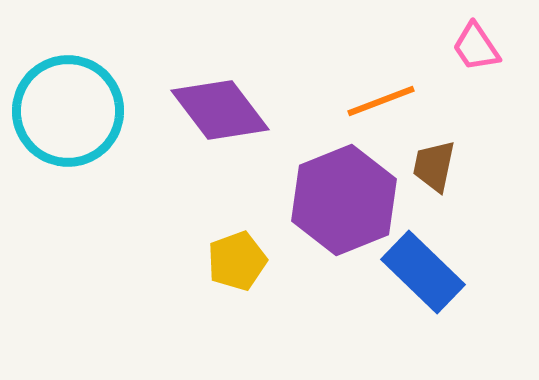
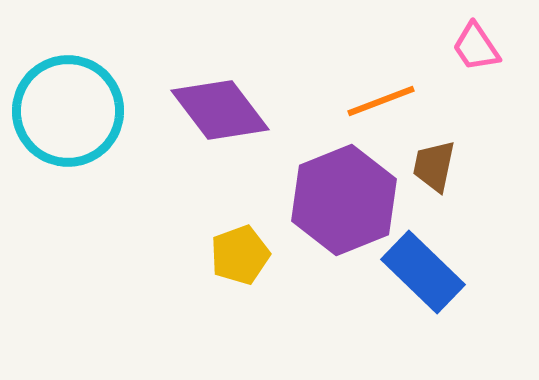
yellow pentagon: moved 3 px right, 6 px up
